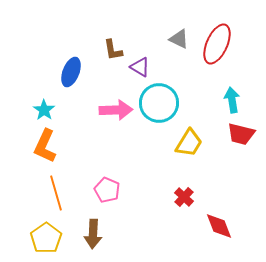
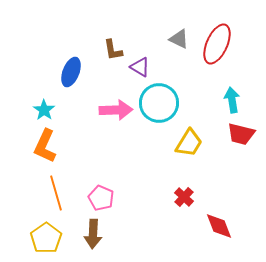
pink pentagon: moved 6 px left, 8 px down
